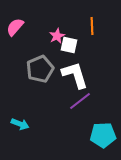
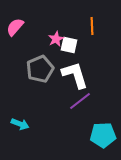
pink star: moved 1 px left, 3 px down
